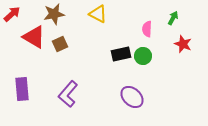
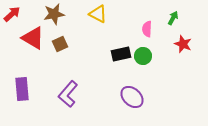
red triangle: moved 1 px left, 1 px down
